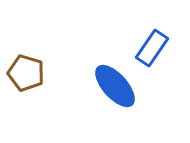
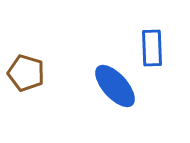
blue rectangle: rotated 36 degrees counterclockwise
